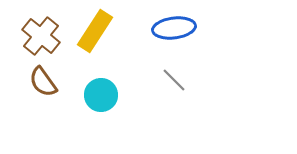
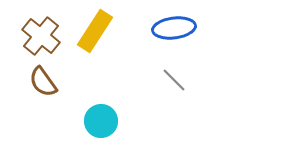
cyan circle: moved 26 px down
